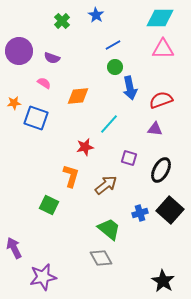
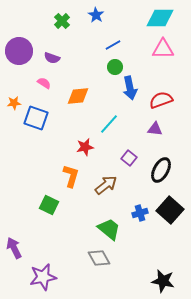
purple square: rotated 21 degrees clockwise
gray diamond: moved 2 px left
black star: rotated 20 degrees counterclockwise
